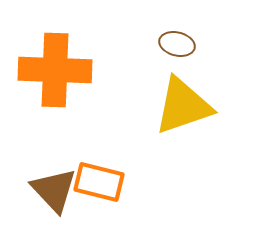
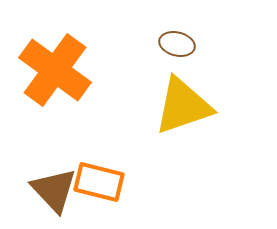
orange cross: rotated 34 degrees clockwise
